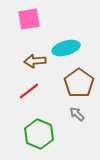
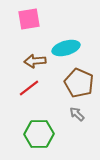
brown pentagon: rotated 12 degrees counterclockwise
red line: moved 3 px up
green hexagon: rotated 24 degrees counterclockwise
